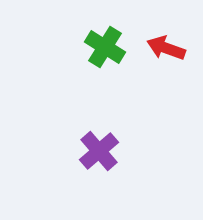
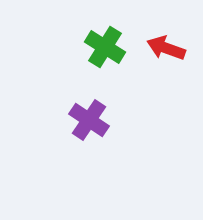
purple cross: moved 10 px left, 31 px up; rotated 15 degrees counterclockwise
